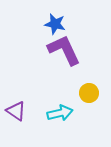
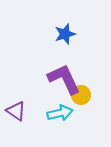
blue star: moved 10 px right, 10 px down; rotated 30 degrees counterclockwise
purple L-shape: moved 29 px down
yellow circle: moved 8 px left, 2 px down
